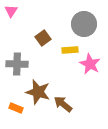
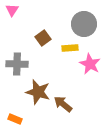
pink triangle: moved 1 px right, 1 px up
yellow rectangle: moved 2 px up
orange rectangle: moved 1 px left, 11 px down
